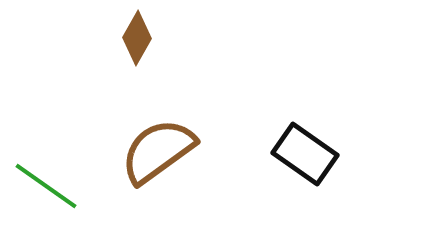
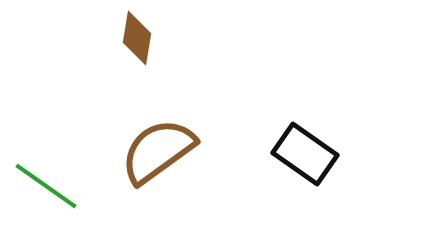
brown diamond: rotated 20 degrees counterclockwise
